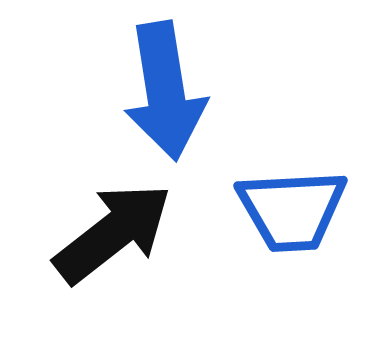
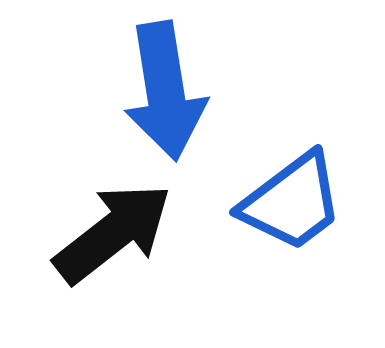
blue trapezoid: moved 8 px up; rotated 34 degrees counterclockwise
